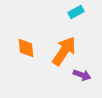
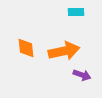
cyan rectangle: rotated 28 degrees clockwise
orange arrow: rotated 44 degrees clockwise
